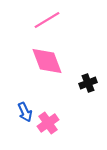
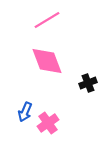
blue arrow: rotated 48 degrees clockwise
